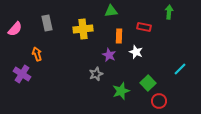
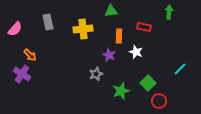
gray rectangle: moved 1 px right, 1 px up
orange arrow: moved 7 px left, 1 px down; rotated 152 degrees clockwise
